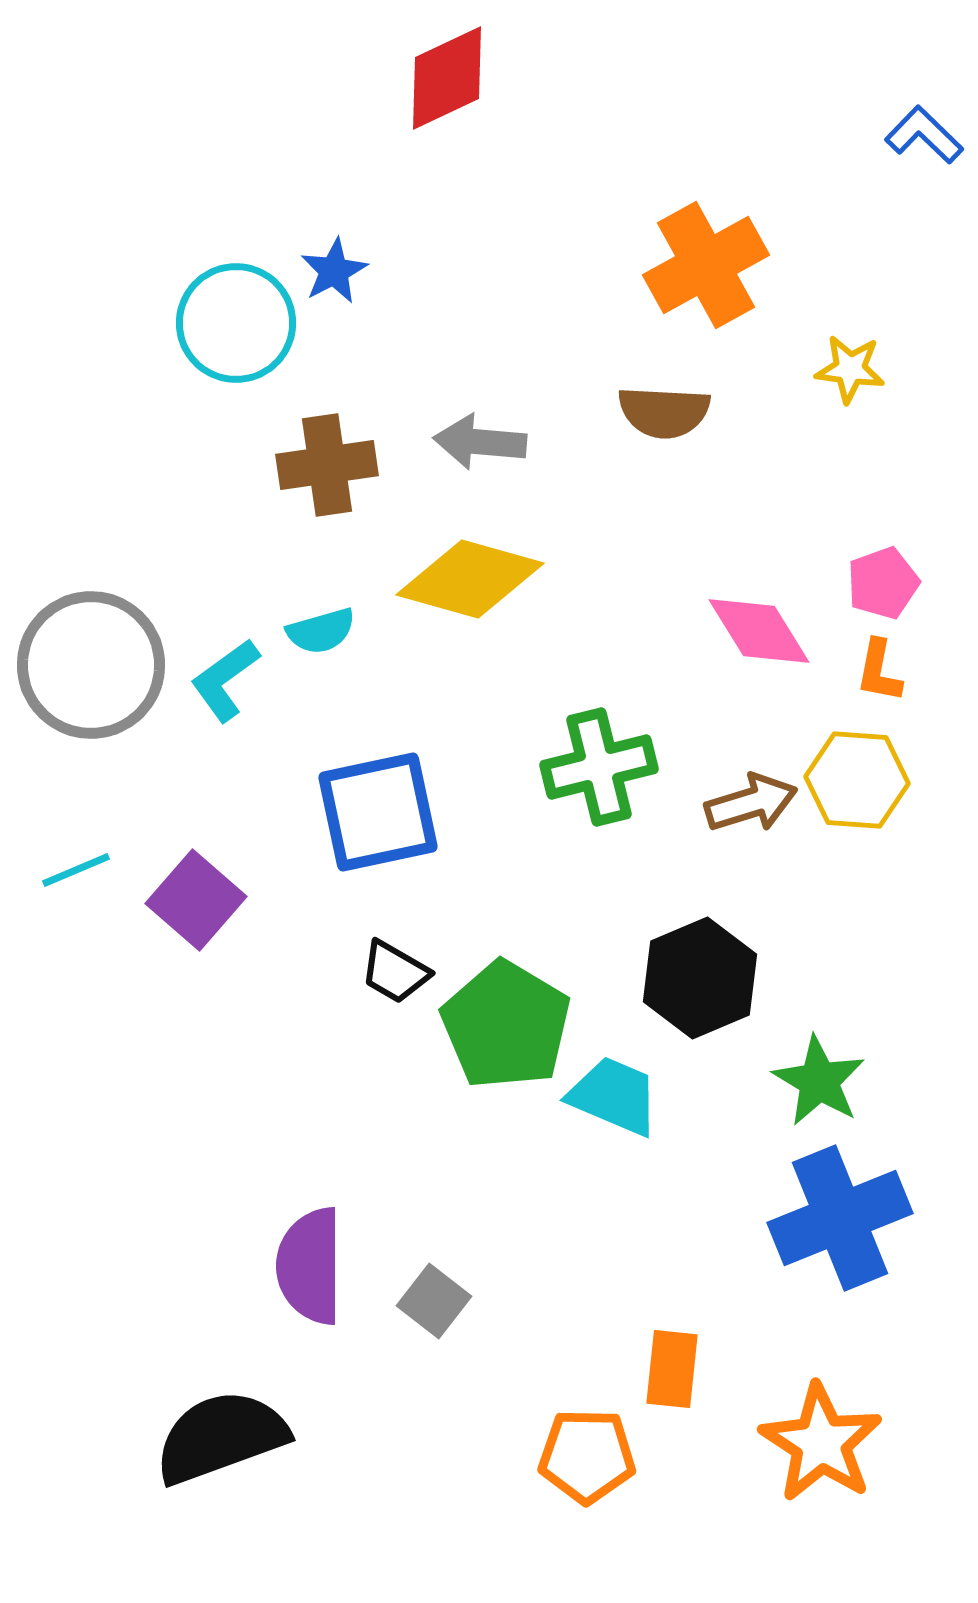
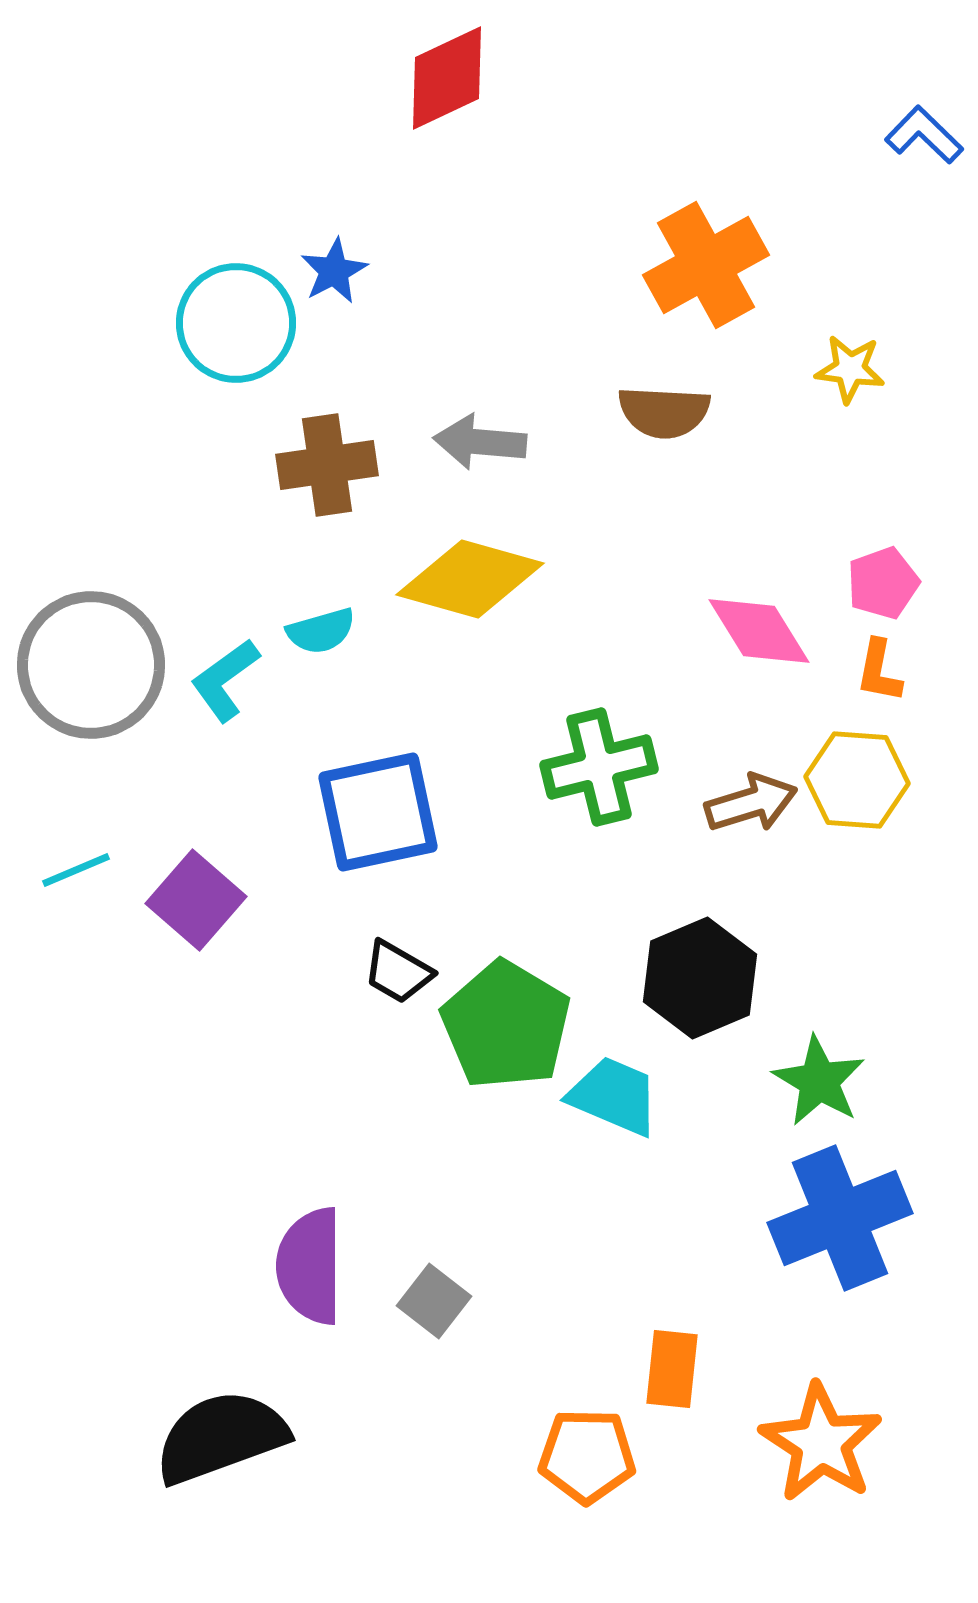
black trapezoid: moved 3 px right
